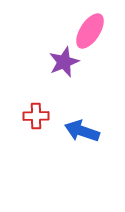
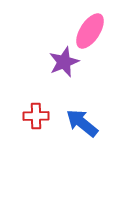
blue arrow: moved 8 px up; rotated 20 degrees clockwise
